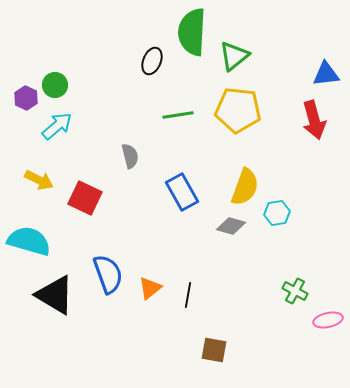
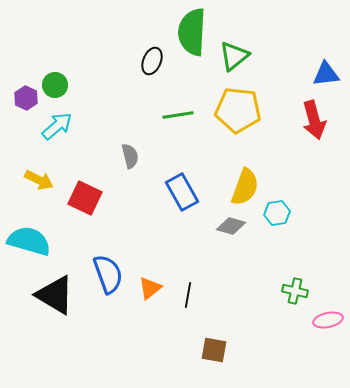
green cross: rotated 15 degrees counterclockwise
